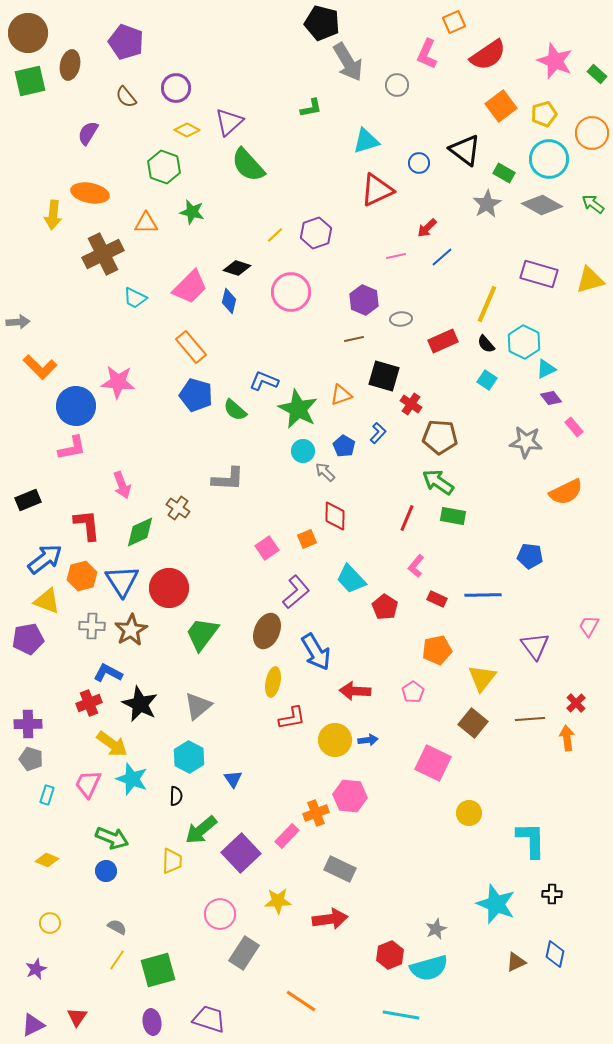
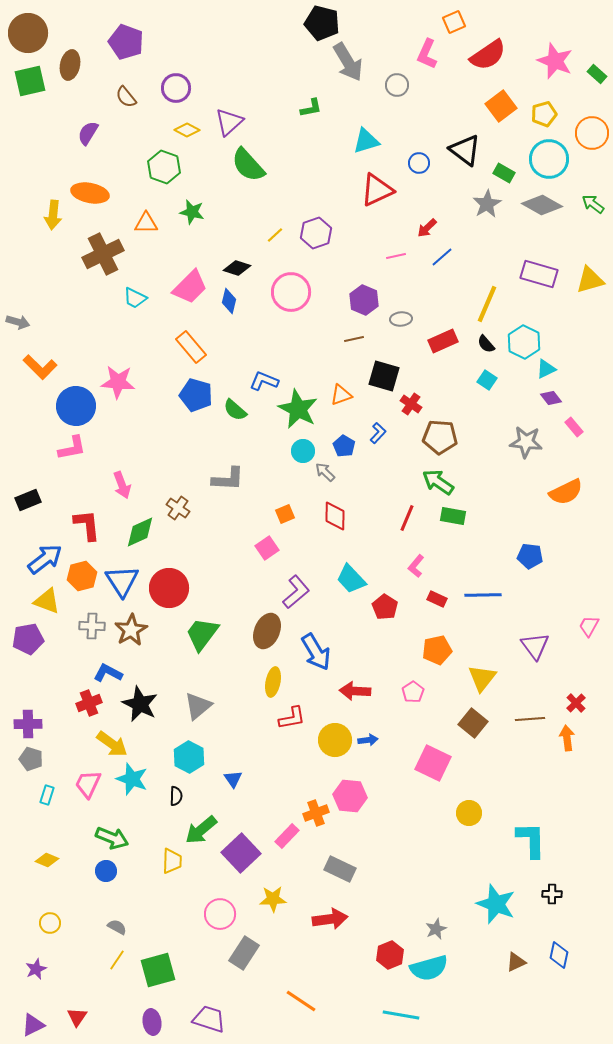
gray arrow at (18, 322): rotated 20 degrees clockwise
orange square at (307, 539): moved 22 px left, 25 px up
yellow star at (278, 901): moved 5 px left, 2 px up
blue diamond at (555, 954): moved 4 px right, 1 px down
